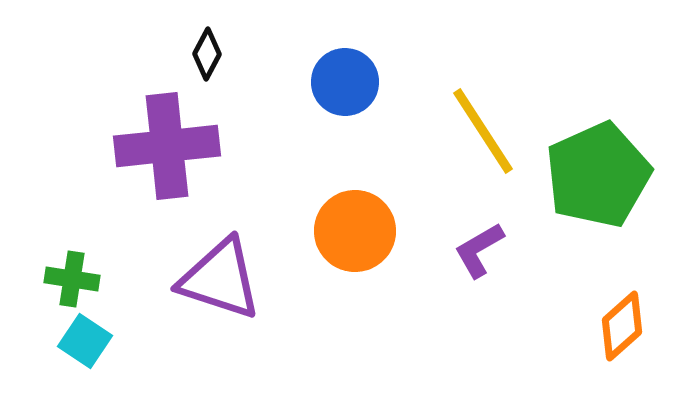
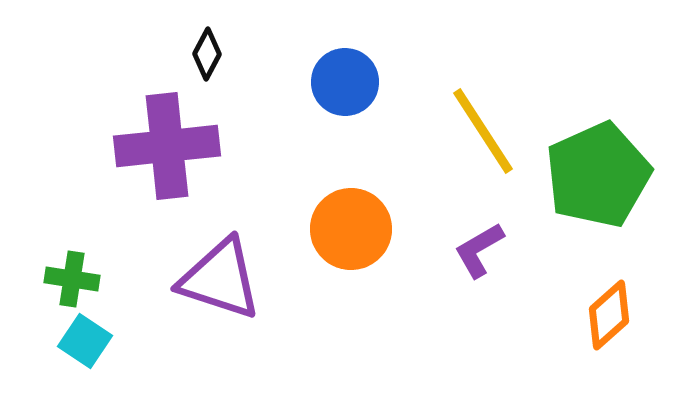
orange circle: moved 4 px left, 2 px up
orange diamond: moved 13 px left, 11 px up
